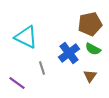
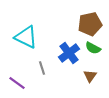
green semicircle: moved 1 px up
